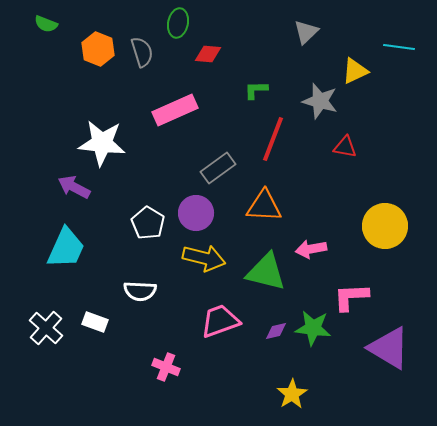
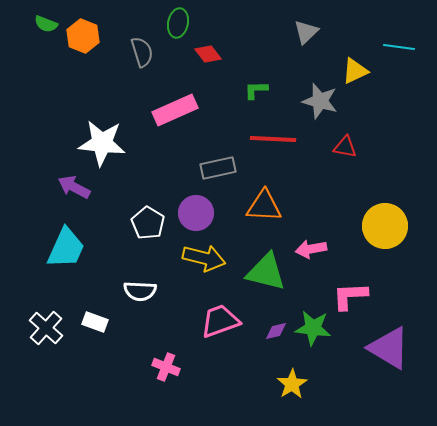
orange hexagon: moved 15 px left, 13 px up
red diamond: rotated 48 degrees clockwise
red line: rotated 72 degrees clockwise
gray rectangle: rotated 24 degrees clockwise
pink L-shape: moved 1 px left, 1 px up
yellow star: moved 10 px up
